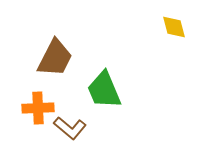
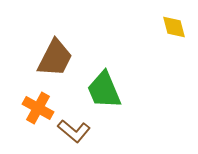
orange cross: rotated 32 degrees clockwise
brown L-shape: moved 4 px right, 3 px down
